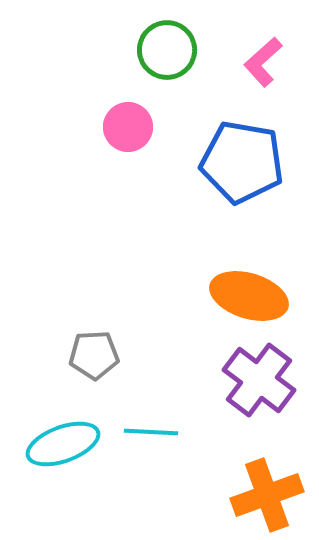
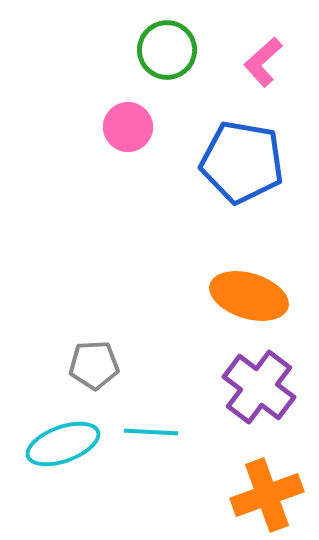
gray pentagon: moved 10 px down
purple cross: moved 7 px down
